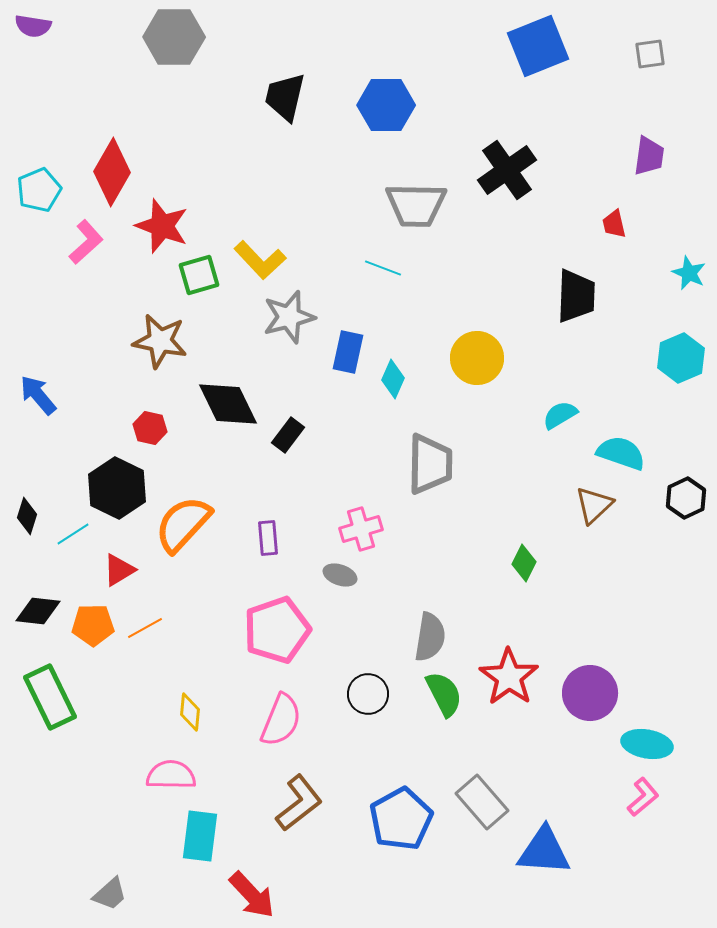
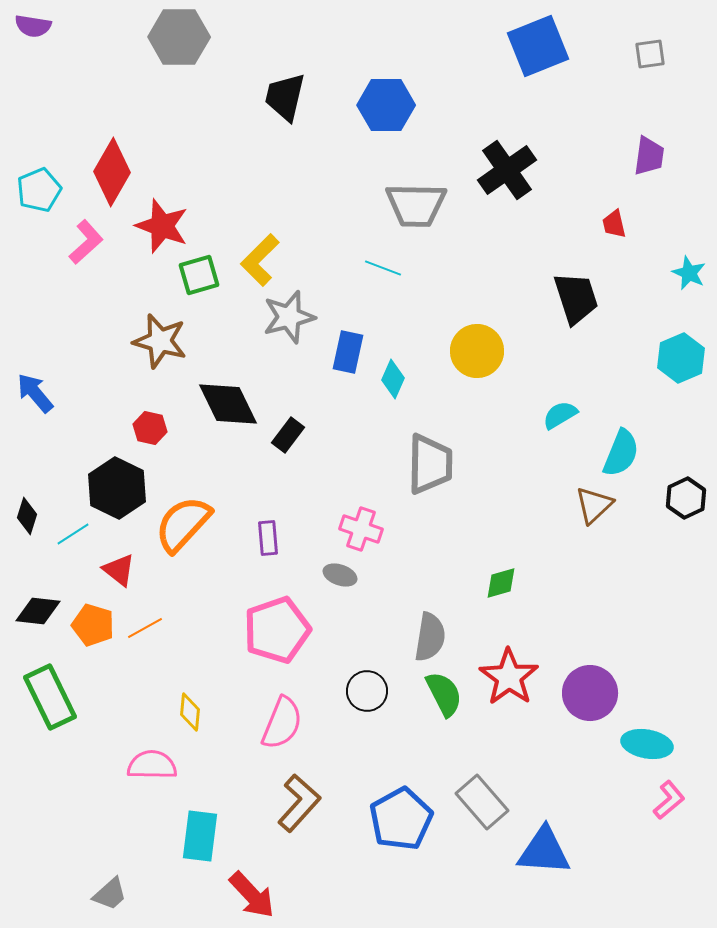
gray hexagon at (174, 37): moved 5 px right
yellow L-shape at (260, 260): rotated 88 degrees clockwise
black trapezoid at (576, 296): moved 2 px down; rotated 20 degrees counterclockwise
brown star at (160, 341): rotated 4 degrees clockwise
yellow circle at (477, 358): moved 7 px up
blue arrow at (38, 395): moved 3 px left, 2 px up
cyan semicircle at (621, 453): rotated 93 degrees clockwise
pink cross at (361, 529): rotated 36 degrees clockwise
green diamond at (524, 563): moved 23 px left, 20 px down; rotated 48 degrees clockwise
red triangle at (119, 570): rotated 51 degrees counterclockwise
orange pentagon at (93, 625): rotated 18 degrees clockwise
black circle at (368, 694): moved 1 px left, 3 px up
pink semicircle at (281, 720): moved 1 px right, 3 px down
pink semicircle at (171, 775): moved 19 px left, 10 px up
pink L-shape at (643, 797): moved 26 px right, 3 px down
brown L-shape at (299, 803): rotated 10 degrees counterclockwise
